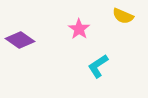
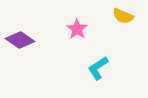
pink star: moved 2 px left
cyan L-shape: moved 2 px down
